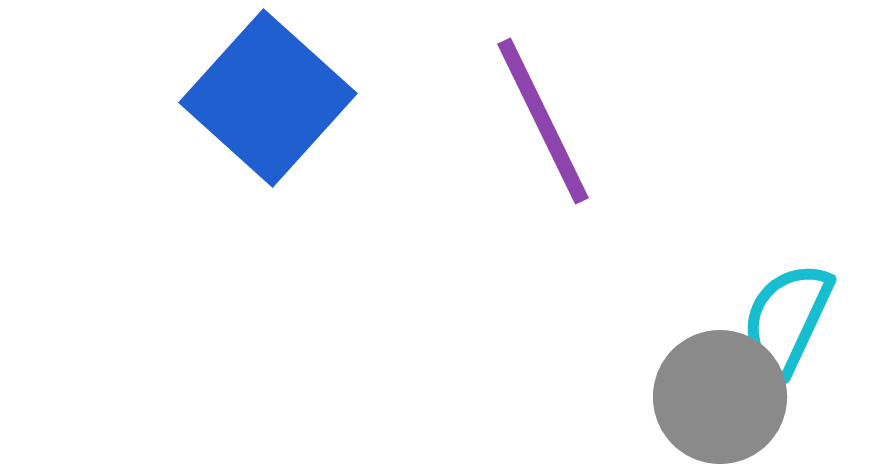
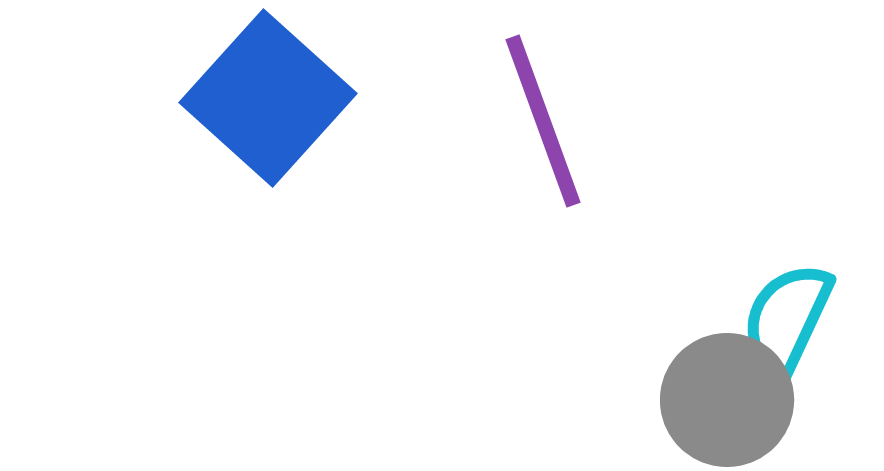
purple line: rotated 6 degrees clockwise
gray circle: moved 7 px right, 3 px down
